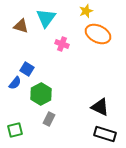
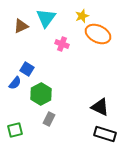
yellow star: moved 4 px left, 5 px down
brown triangle: rotated 42 degrees counterclockwise
